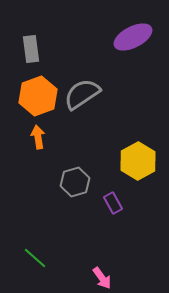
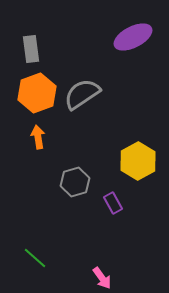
orange hexagon: moved 1 px left, 3 px up
